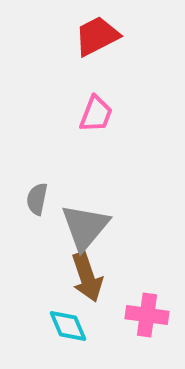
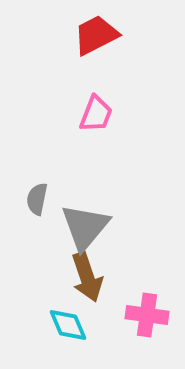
red trapezoid: moved 1 px left, 1 px up
cyan diamond: moved 1 px up
